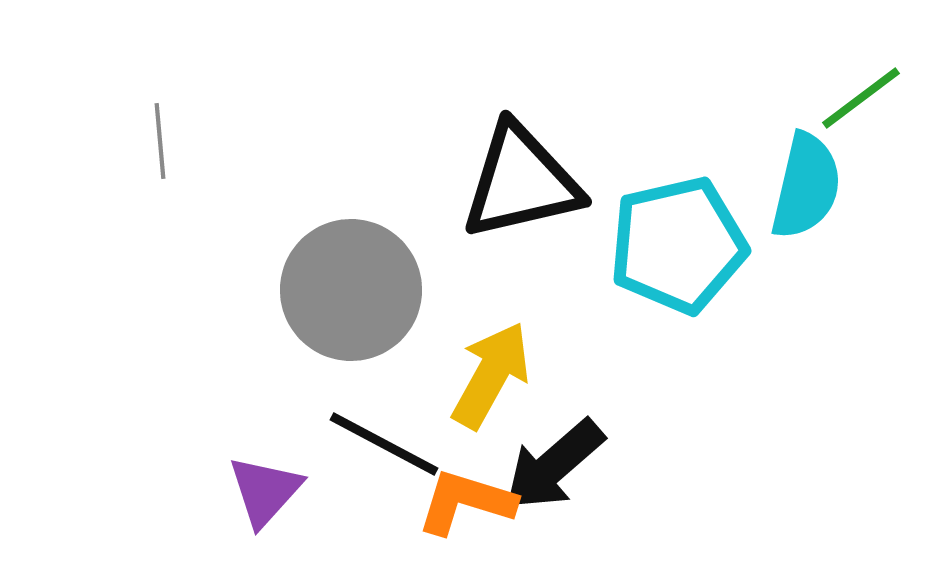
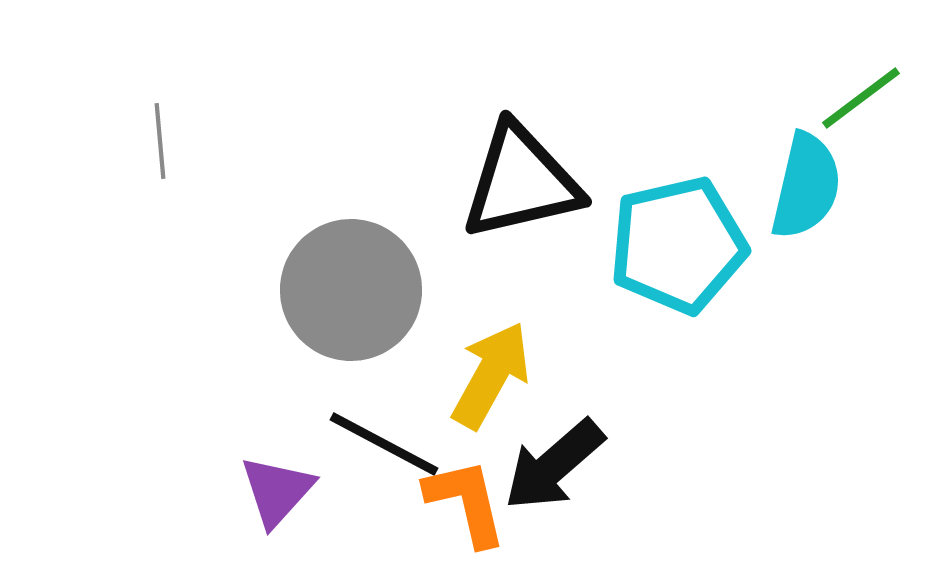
purple triangle: moved 12 px right
orange L-shape: rotated 60 degrees clockwise
